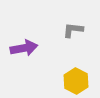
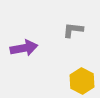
yellow hexagon: moved 6 px right
